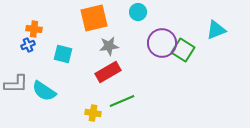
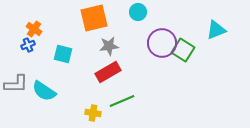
orange cross: rotated 28 degrees clockwise
